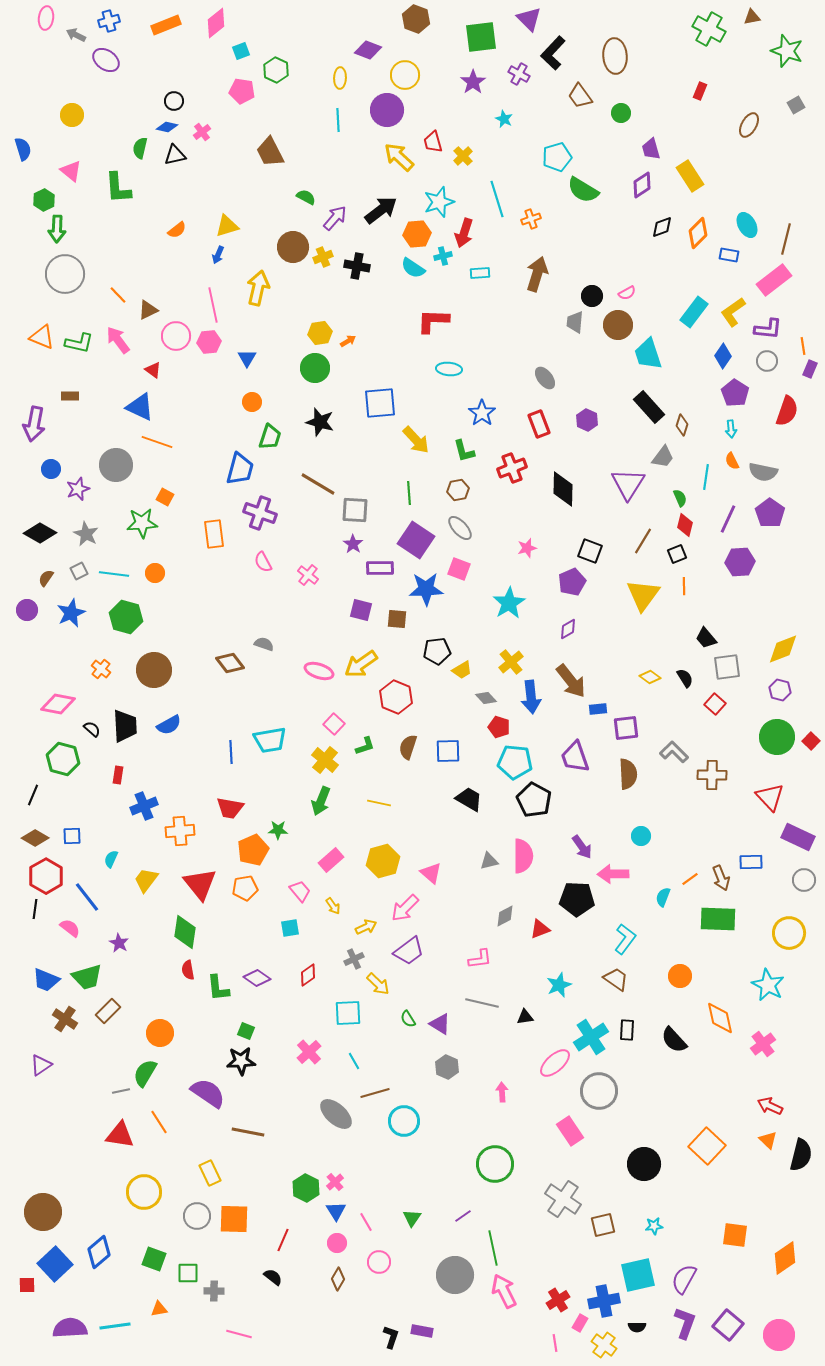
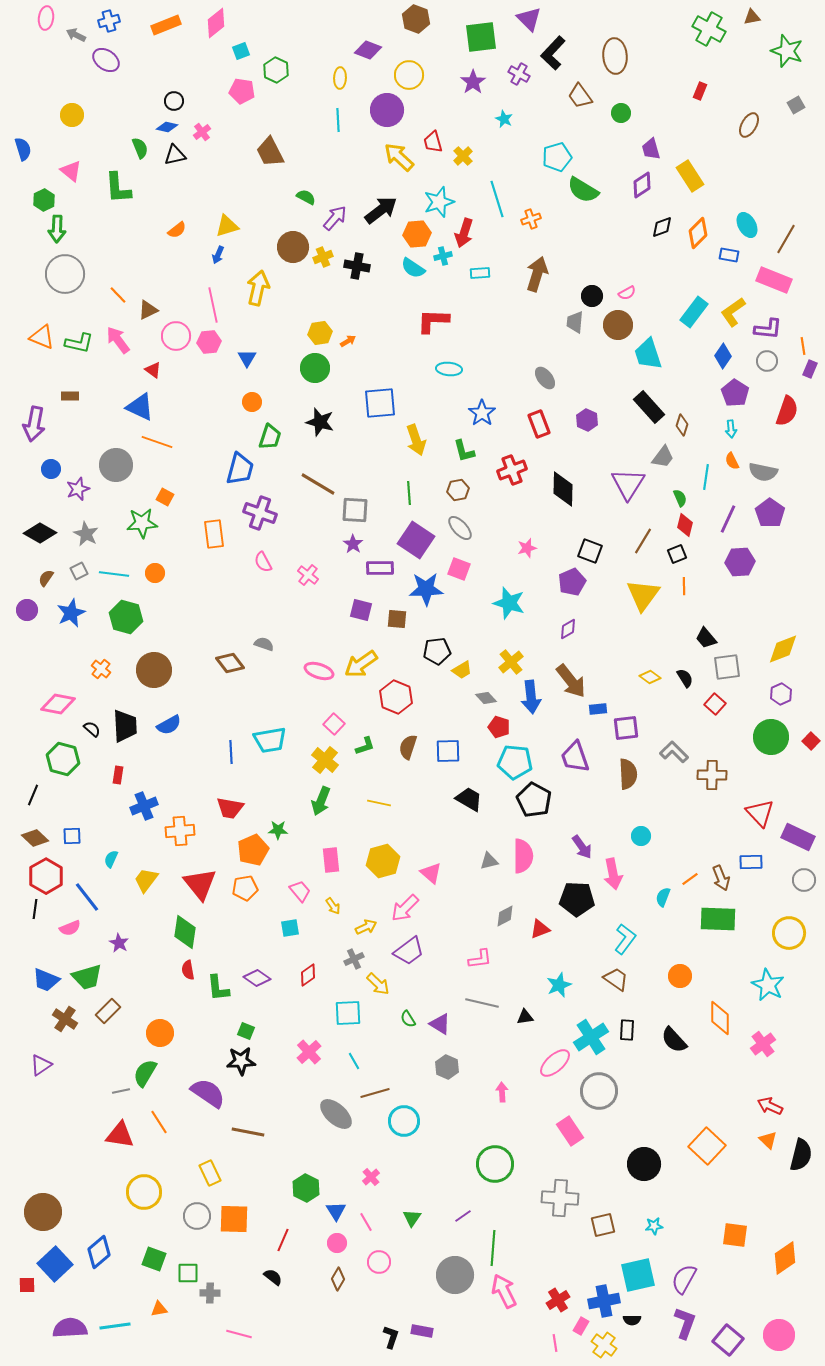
yellow circle at (405, 75): moved 4 px right
green semicircle at (140, 148): rotated 145 degrees clockwise
brown line at (786, 239): rotated 16 degrees clockwise
pink rectangle at (774, 280): rotated 60 degrees clockwise
yellow arrow at (416, 440): rotated 24 degrees clockwise
red cross at (512, 468): moved 2 px down
cyan star at (509, 603): rotated 24 degrees counterclockwise
purple hexagon at (780, 690): moved 1 px right, 4 px down; rotated 20 degrees clockwise
green circle at (777, 737): moved 6 px left
red triangle at (770, 797): moved 10 px left, 16 px down
brown diamond at (35, 838): rotated 12 degrees clockwise
pink rectangle at (331, 860): rotated 55 degrees counterclockwise
pink arrow at (613, 874): rotated 100 degrees counterclockwise
pink semicircle at (70, 928): rotated 120 degrees clockwise
orange diamond at (720, 1018): rotated 12 degrees clockwise
pink cross at (335, 1182): moved 36 px right, 5 px up
gray cross at (563, 1199): moved 3 px left, 1 px up; rotated 30 degrees counterclockwise
green line at (493, 1248): rotated 16 degrees clockwise
gray cross at (214, 1291): moved 4 px left, 2 px down
pink rectangle at (580, 1323): moved 1 px right, 3 px down
purple square at (728, 1325): moved 15 px down
black semicircle at (637, 1327): moved 5 px left, 7 px up
